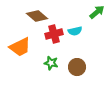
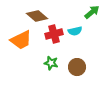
green arrow: moved 5 px left
orange trapezoid: moved 1 px right, 7 px up
